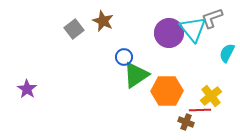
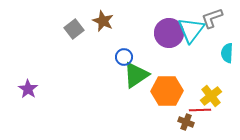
cyan triangle: moved 2 px left, 1 px down; rotated 16 degrees clockwise
cyan semicircle: rotated 24 degrees counterclockwise
purple star: moved 1 px right
